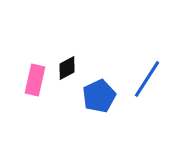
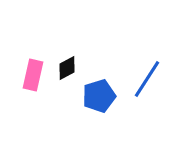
pink rectangle: moved 2 px left, 5 px up
blue pentagon: rotated 8 degrees clockwise
